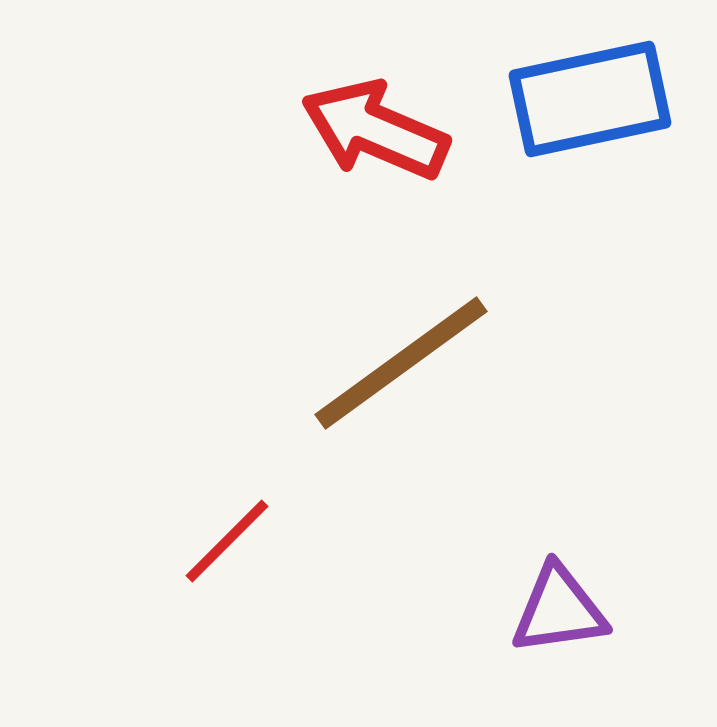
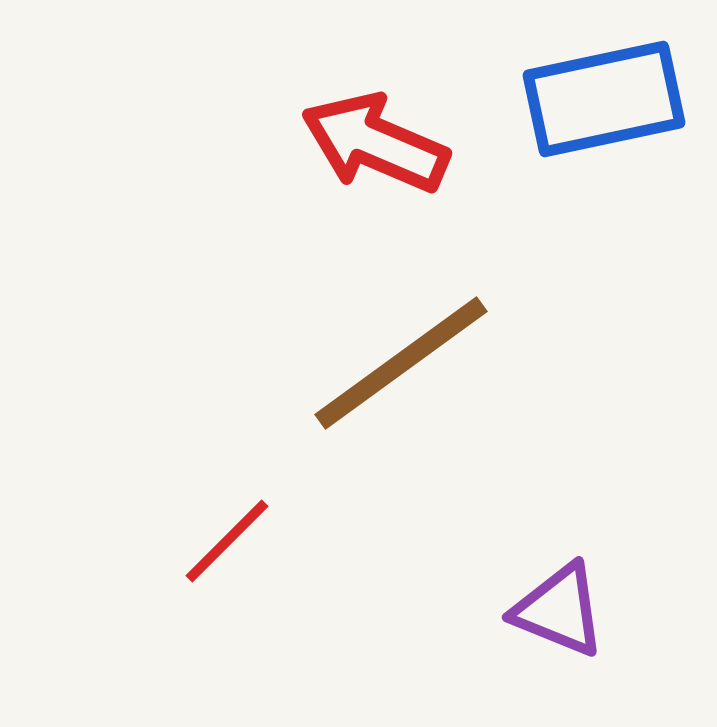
blue rectangle: moved 14 px right
red arrow: moved 13 px down
purple triangle: rotated 30 degrees clockwise
